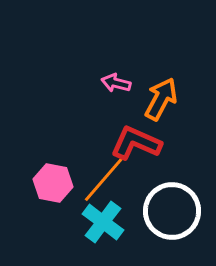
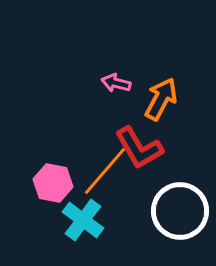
red L-shape: moved 3 px right, 5 px down; rotated 144 degrees counterclockwise
orange line: moved 7 px up
white circle: moved 8 px right
cyan cross: moved 20 px left, 2 px up
